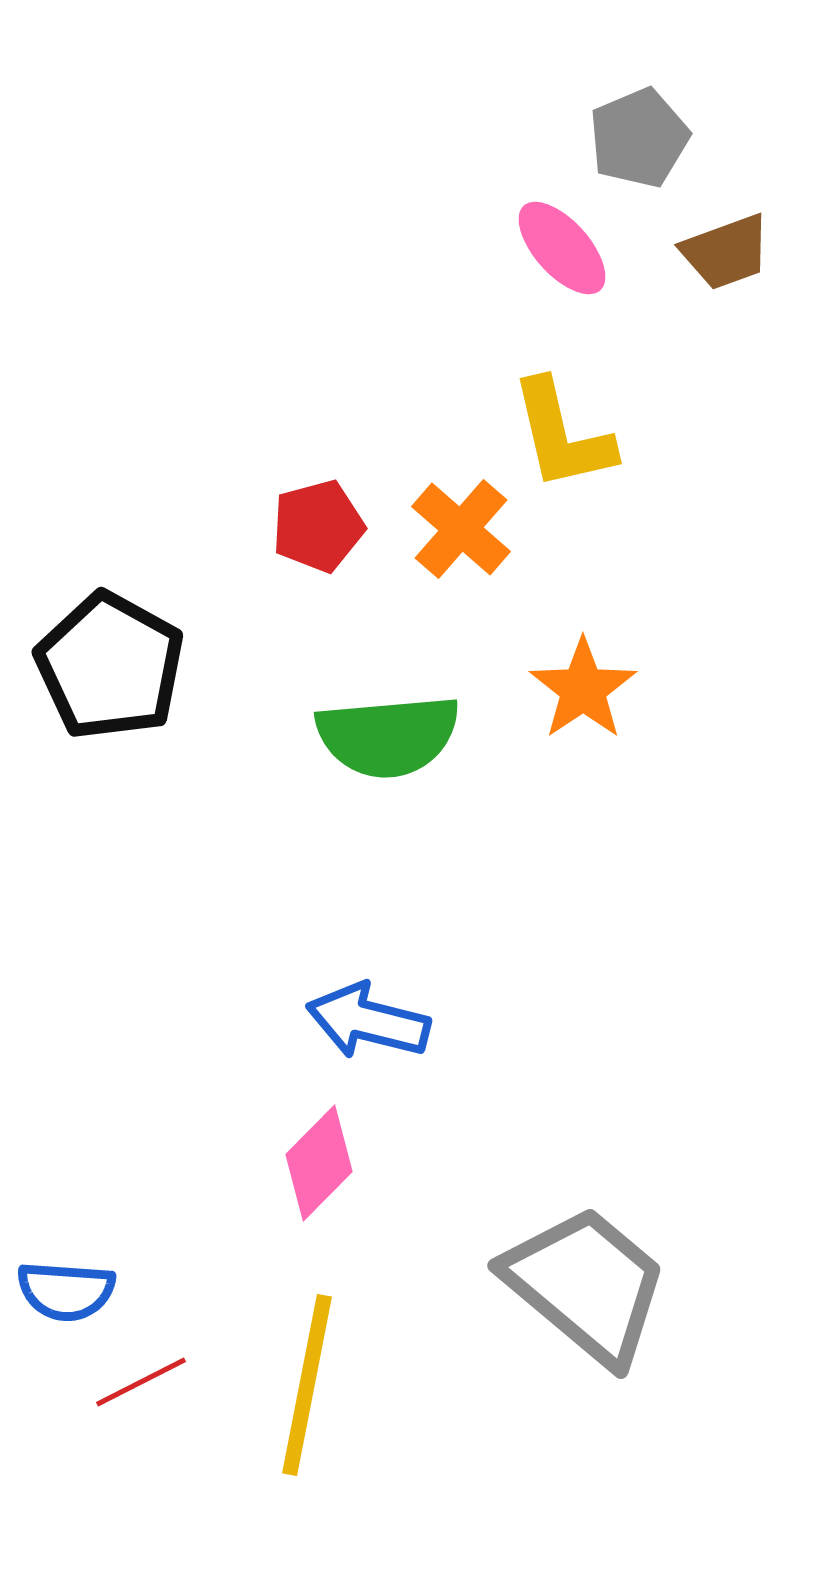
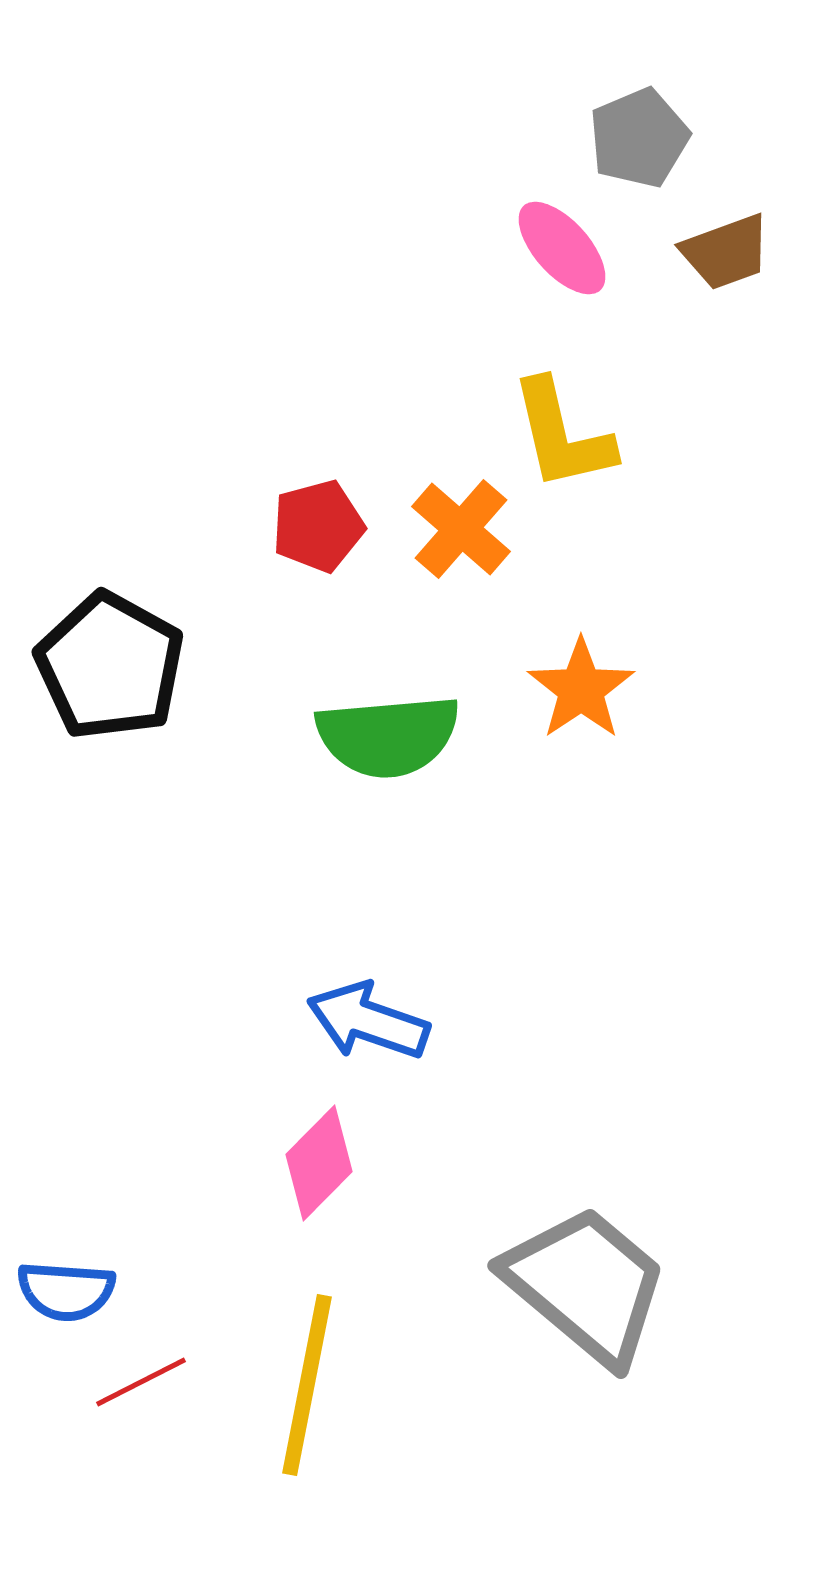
orange star: moved 2 px left
blue arrow: rotated 5 degrees clockwise
